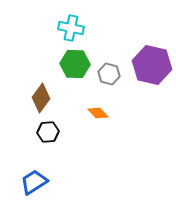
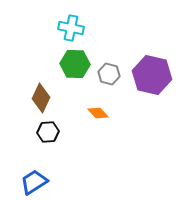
purple hexagon: moved 10 px down
brown diamond: rotated 12 degrees counterclockwise
